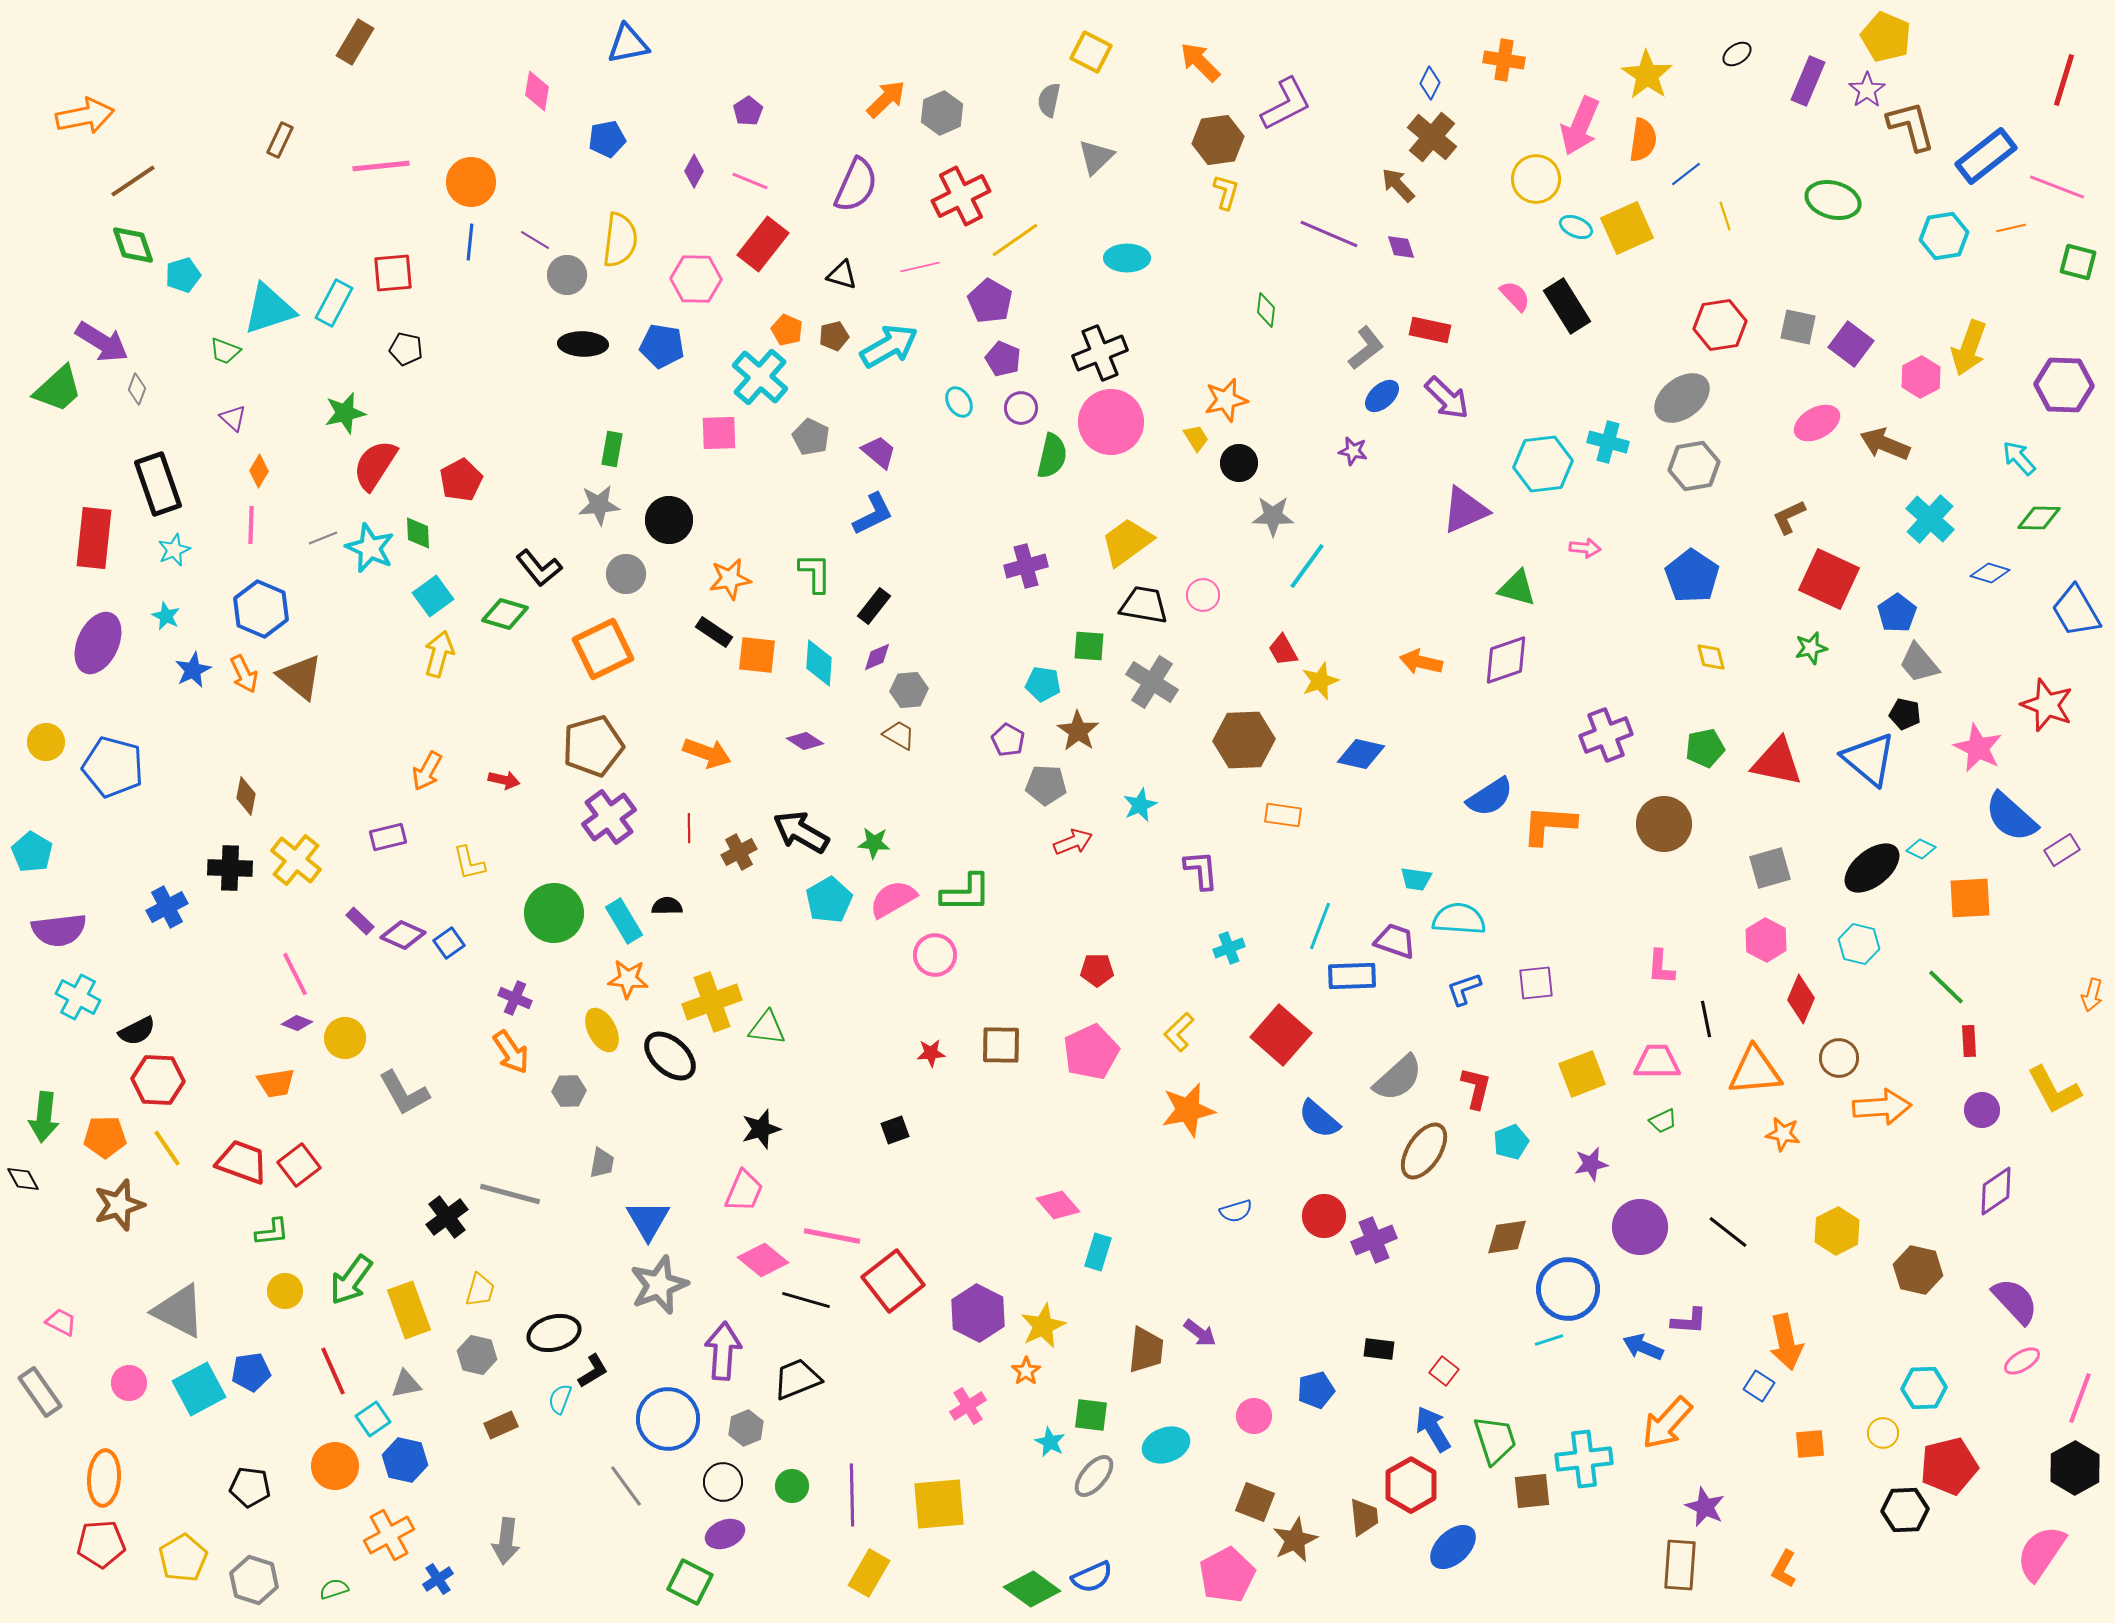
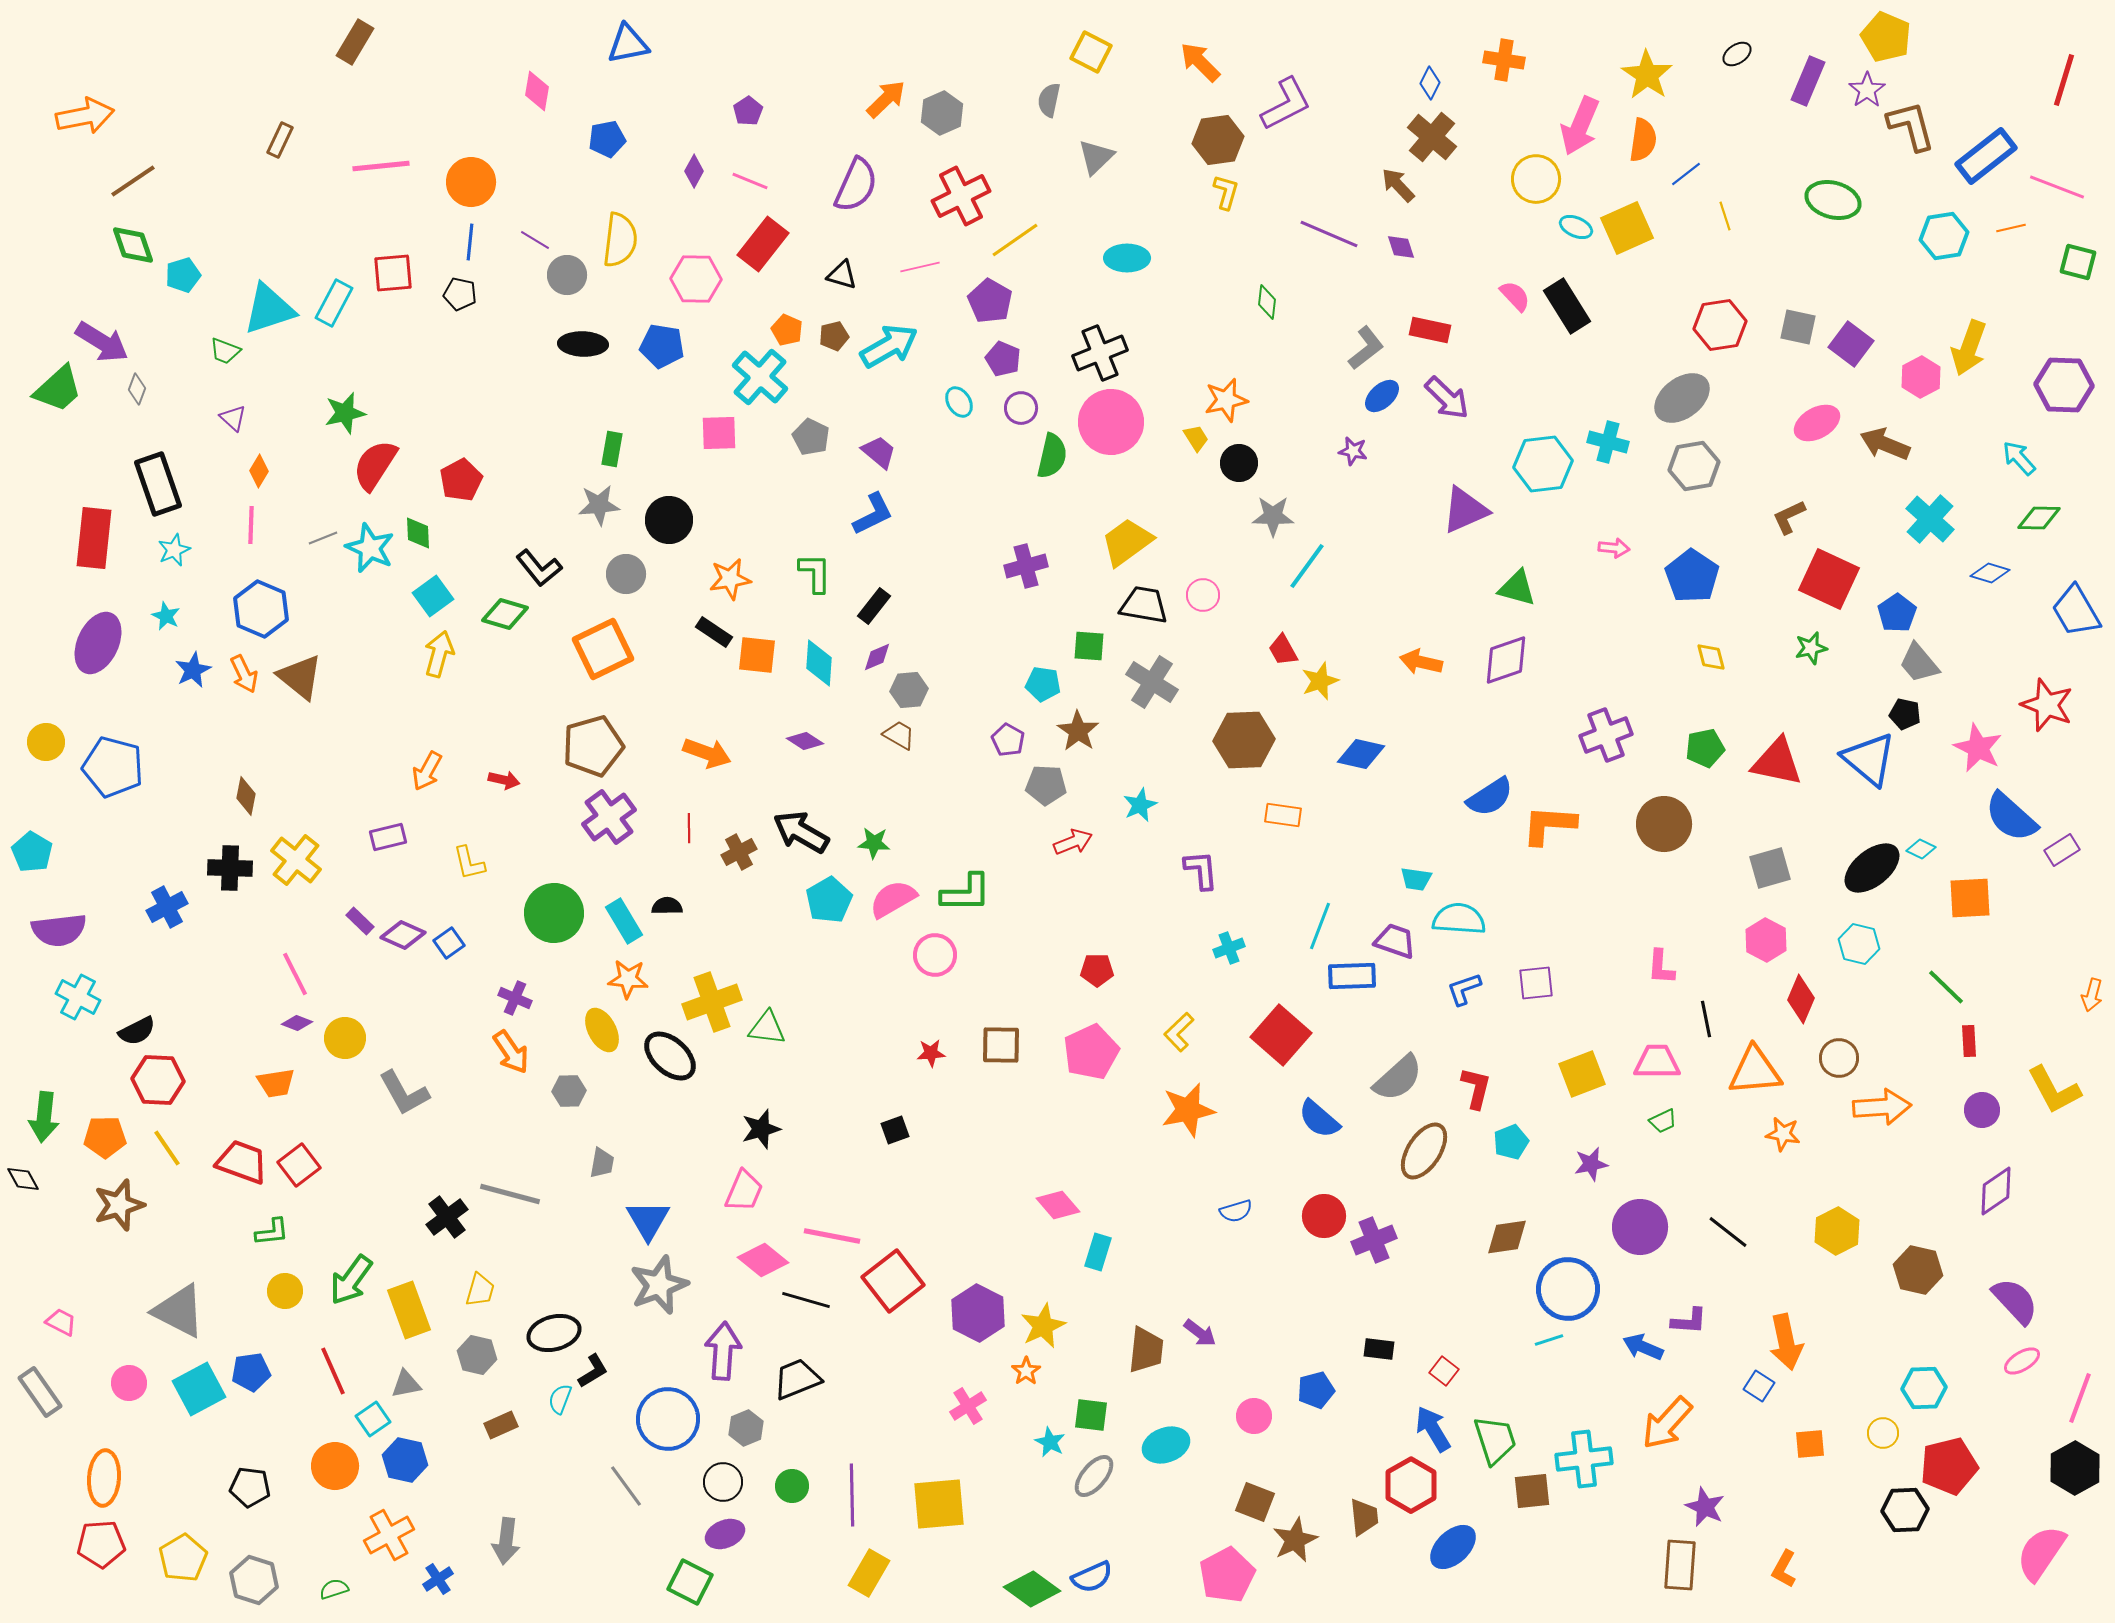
green diamond at (1266, 310): moved 1 px right, 8 px up
black pentagon at (406, 349): moved 54 px right, 55 px up
pink arrow at (1585, 548): moved 29 px right
